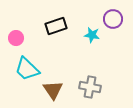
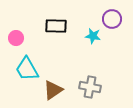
purple circle: moved 1 px left
black rectangle: rotated 20 degrees clockwise
cyan star: moved 1 px right, 1 px down
cyan trapezoid: rotated 16 degrees clockwise
brown triangle: rotated 30 degrees clockwise
